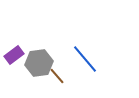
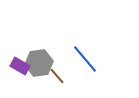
purple rectangle: moved 6 px right, 11 px down; rotated 66 degrees clockwise
